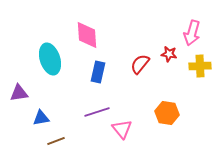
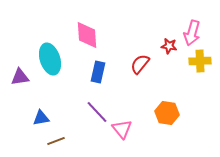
red star: moved 8 px up
yellow cross: moved 5 px up
purple triangle: moved 1 px right, 16 px up
purple line: rotated 65 degrees clockwise
